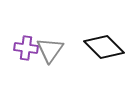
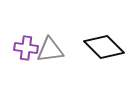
gray triangle: rotated 48 degrees clockwise
